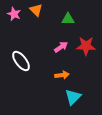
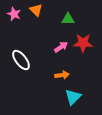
red star: moved 3 px left, 3 px up
white ellipse: moved 1 px up
